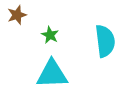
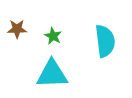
brown star: moved 14 px down; rotated 18 degrees clockwise
green star: moved 3 px right, 1 px down
